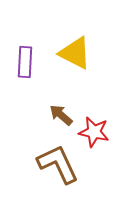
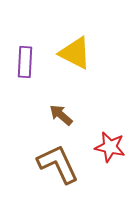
red star: moved 16 px right, 15 px down
